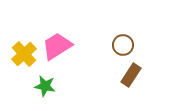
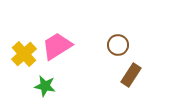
brown circle: moved 5 px left
